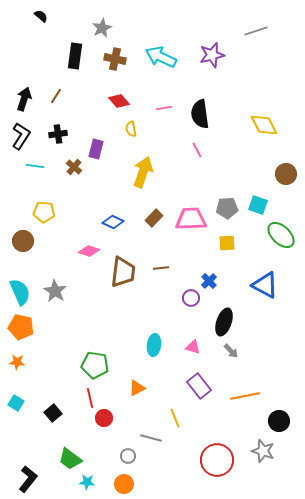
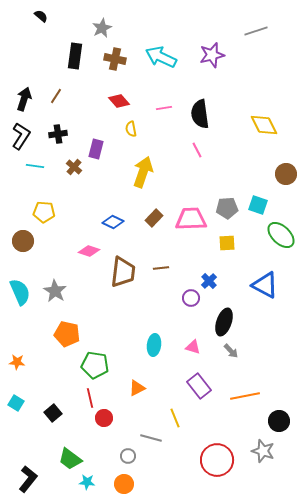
orange pentagon at (21, 327): moved 46 px right, 7 px down
